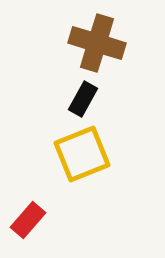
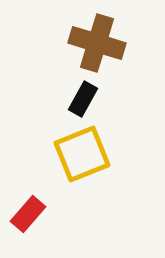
red rectangle: moved 6 px up
